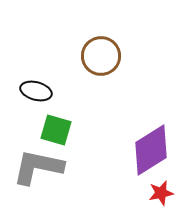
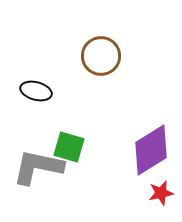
green square: moved 13 px right, 17 px down
